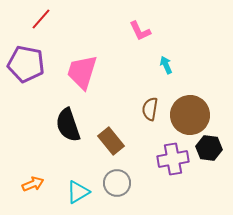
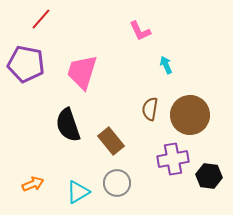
black hexagon: moved 28 px down
